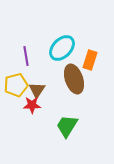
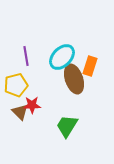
cyan ellipse: moved 9 px down
orange rectangle: moved 6 px down
brown triangle: moved 17 px left, 22 px down; rotated 18 degrees counterclockwise
